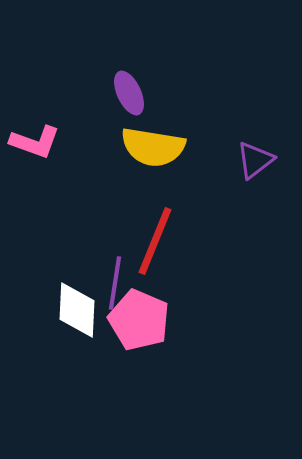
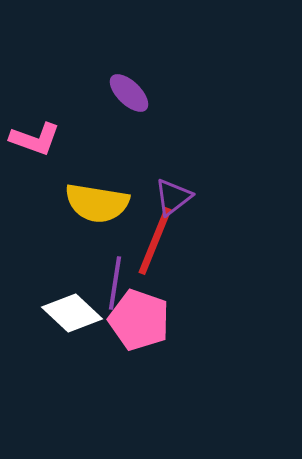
purple ellipse: rotated 21 degrees counterclockwise
pink L-shape: moved 3 px up
yellow semicircle: moved 56 px left, 56 px down
purple triangle: moved 82 px left, 37 px down
white diamond: moved 5 px left, 3 px down; rotated 50 degrees counterclockwise
pink pentagon: rotated 4 degrees counterclockwise
